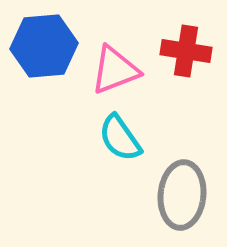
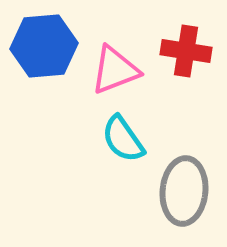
cyan semicircle: moved 3 px right, 1 px down
gray ellipse: moved 2 px right, 4 px up
